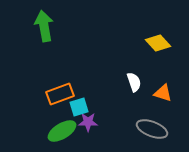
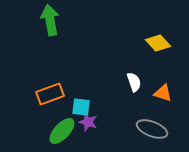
green arrow: moved 6 px right, 6 px up
orange rectangle: moved 10 px left
cyan square: moved 2 px right; rotated 24 degrees clockwise
purple star: rotated 18 degrees clockwise
green ellipse: rotated 16 degrees counterclockwise
